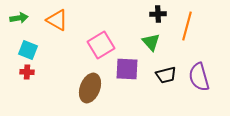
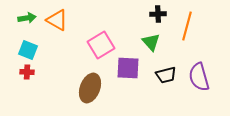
green arrow: moved 8 px right
purple square: moved 1 px right, 1 px up
